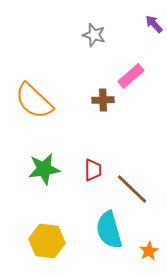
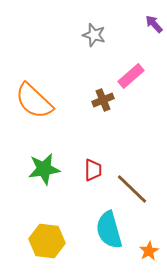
brown cross: rotated 20 degrees counterclockwise
